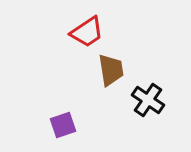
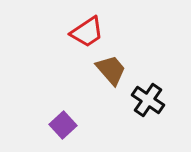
brown trapezoid: rotated 32 degrees counterclockwise
purple square: rotated 24 degrees counterclockwise
